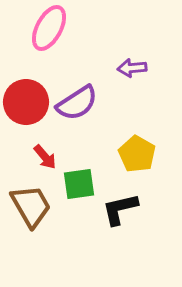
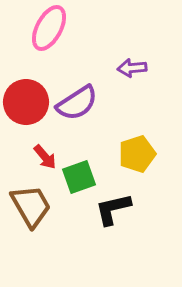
yellow pentagon: rotated 24 degrees clockwise
green square: moved 7 px up; rotated 12 degrees counterclockwise
black L-shape: moved 7 px left
